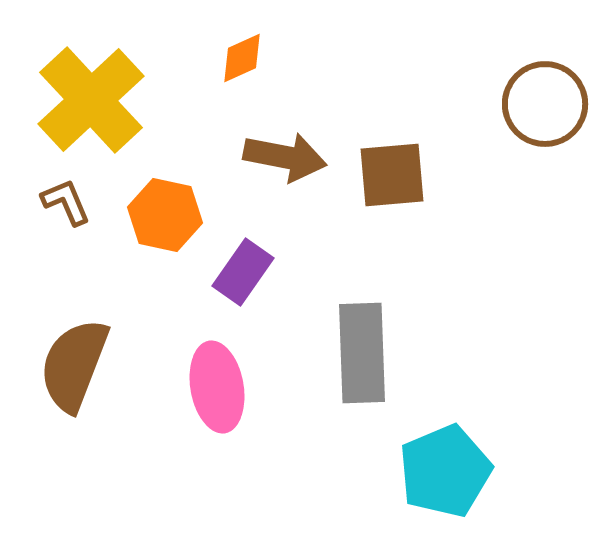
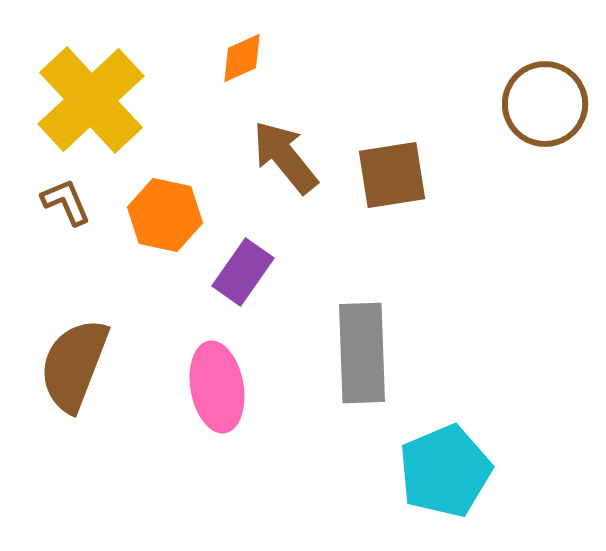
brown arrow: rotated 140 degrees counterclockwise
brown square: rotated 4 degrees counterclockwise
